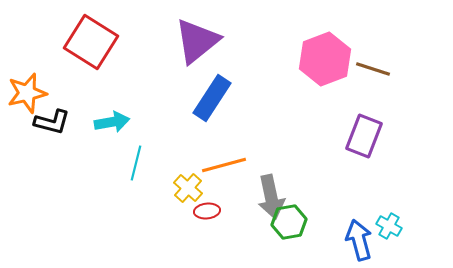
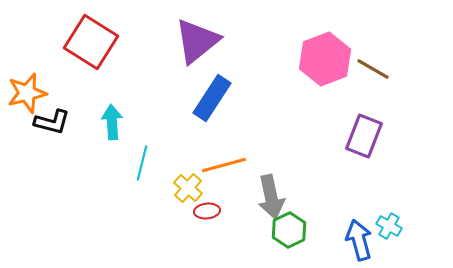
brown line: rotated 12 degrees clockwise
cyan arrow: rotated 84 degrees counterclockwise
cyan line: moved 6 px right
green hexagon: moved 8 px down; rotated 16 degrees counterclockwise
